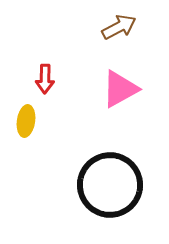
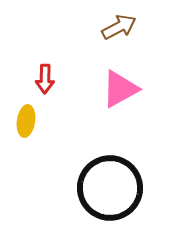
black circle: moved 3 px down
